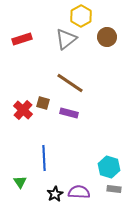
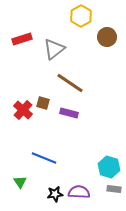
gray triangle: moved 12 px left, 10 px down
blue line: rotated 65 degrees counterclockwise
black star: rotated 21 degrees clockwise
